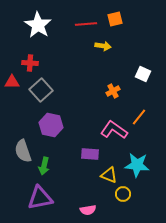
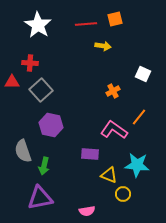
pink semicircle: moved 1 px left, 1 px down
